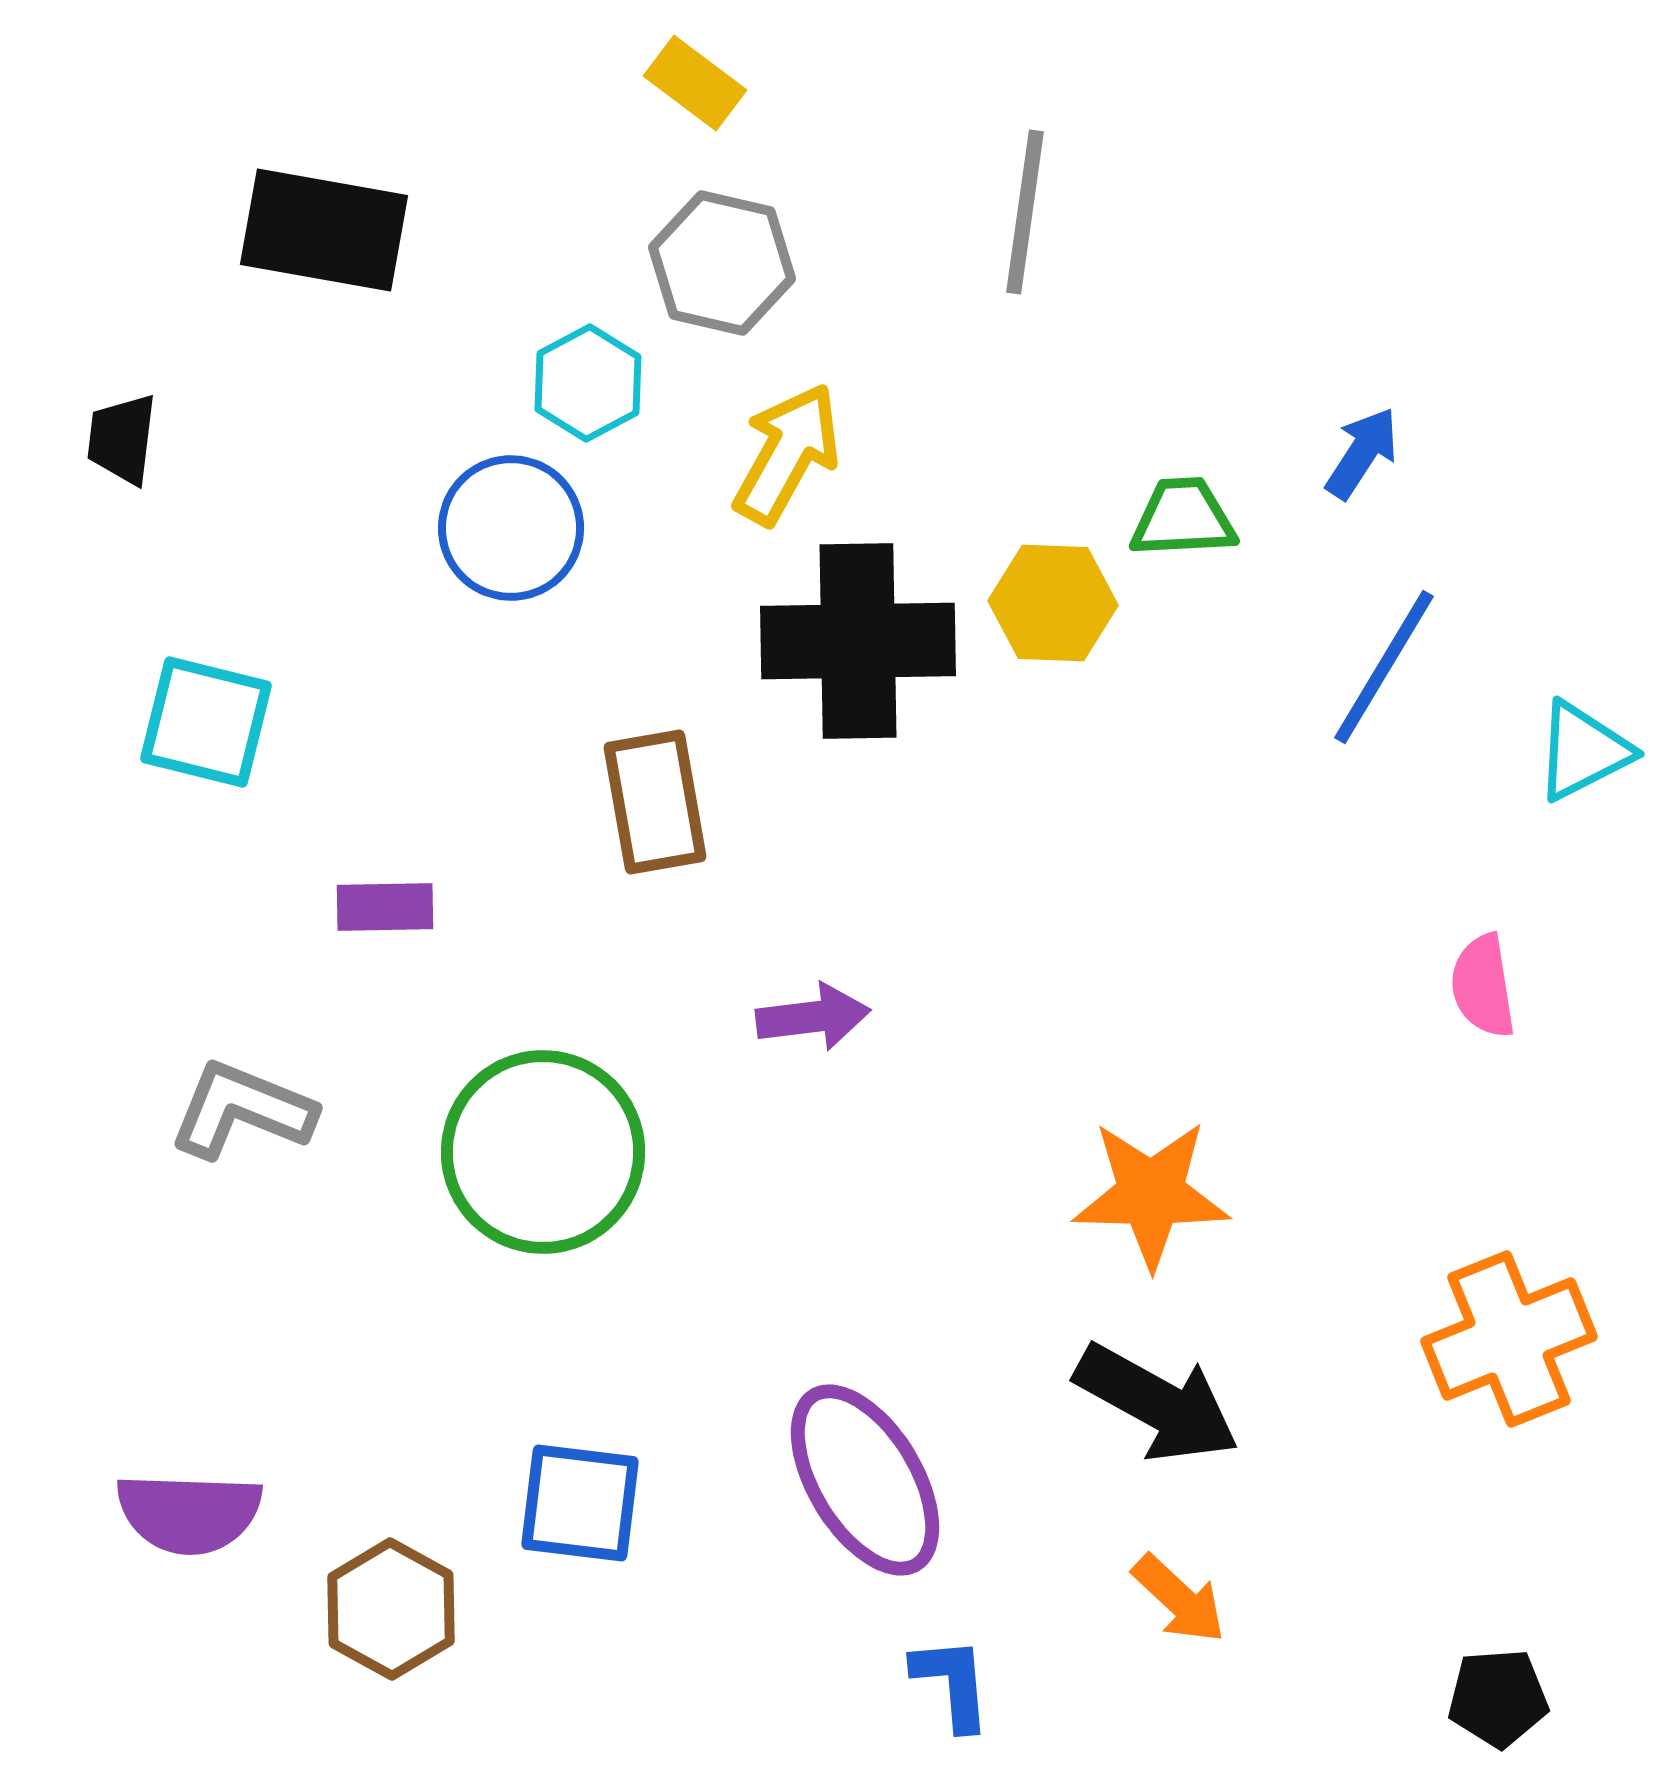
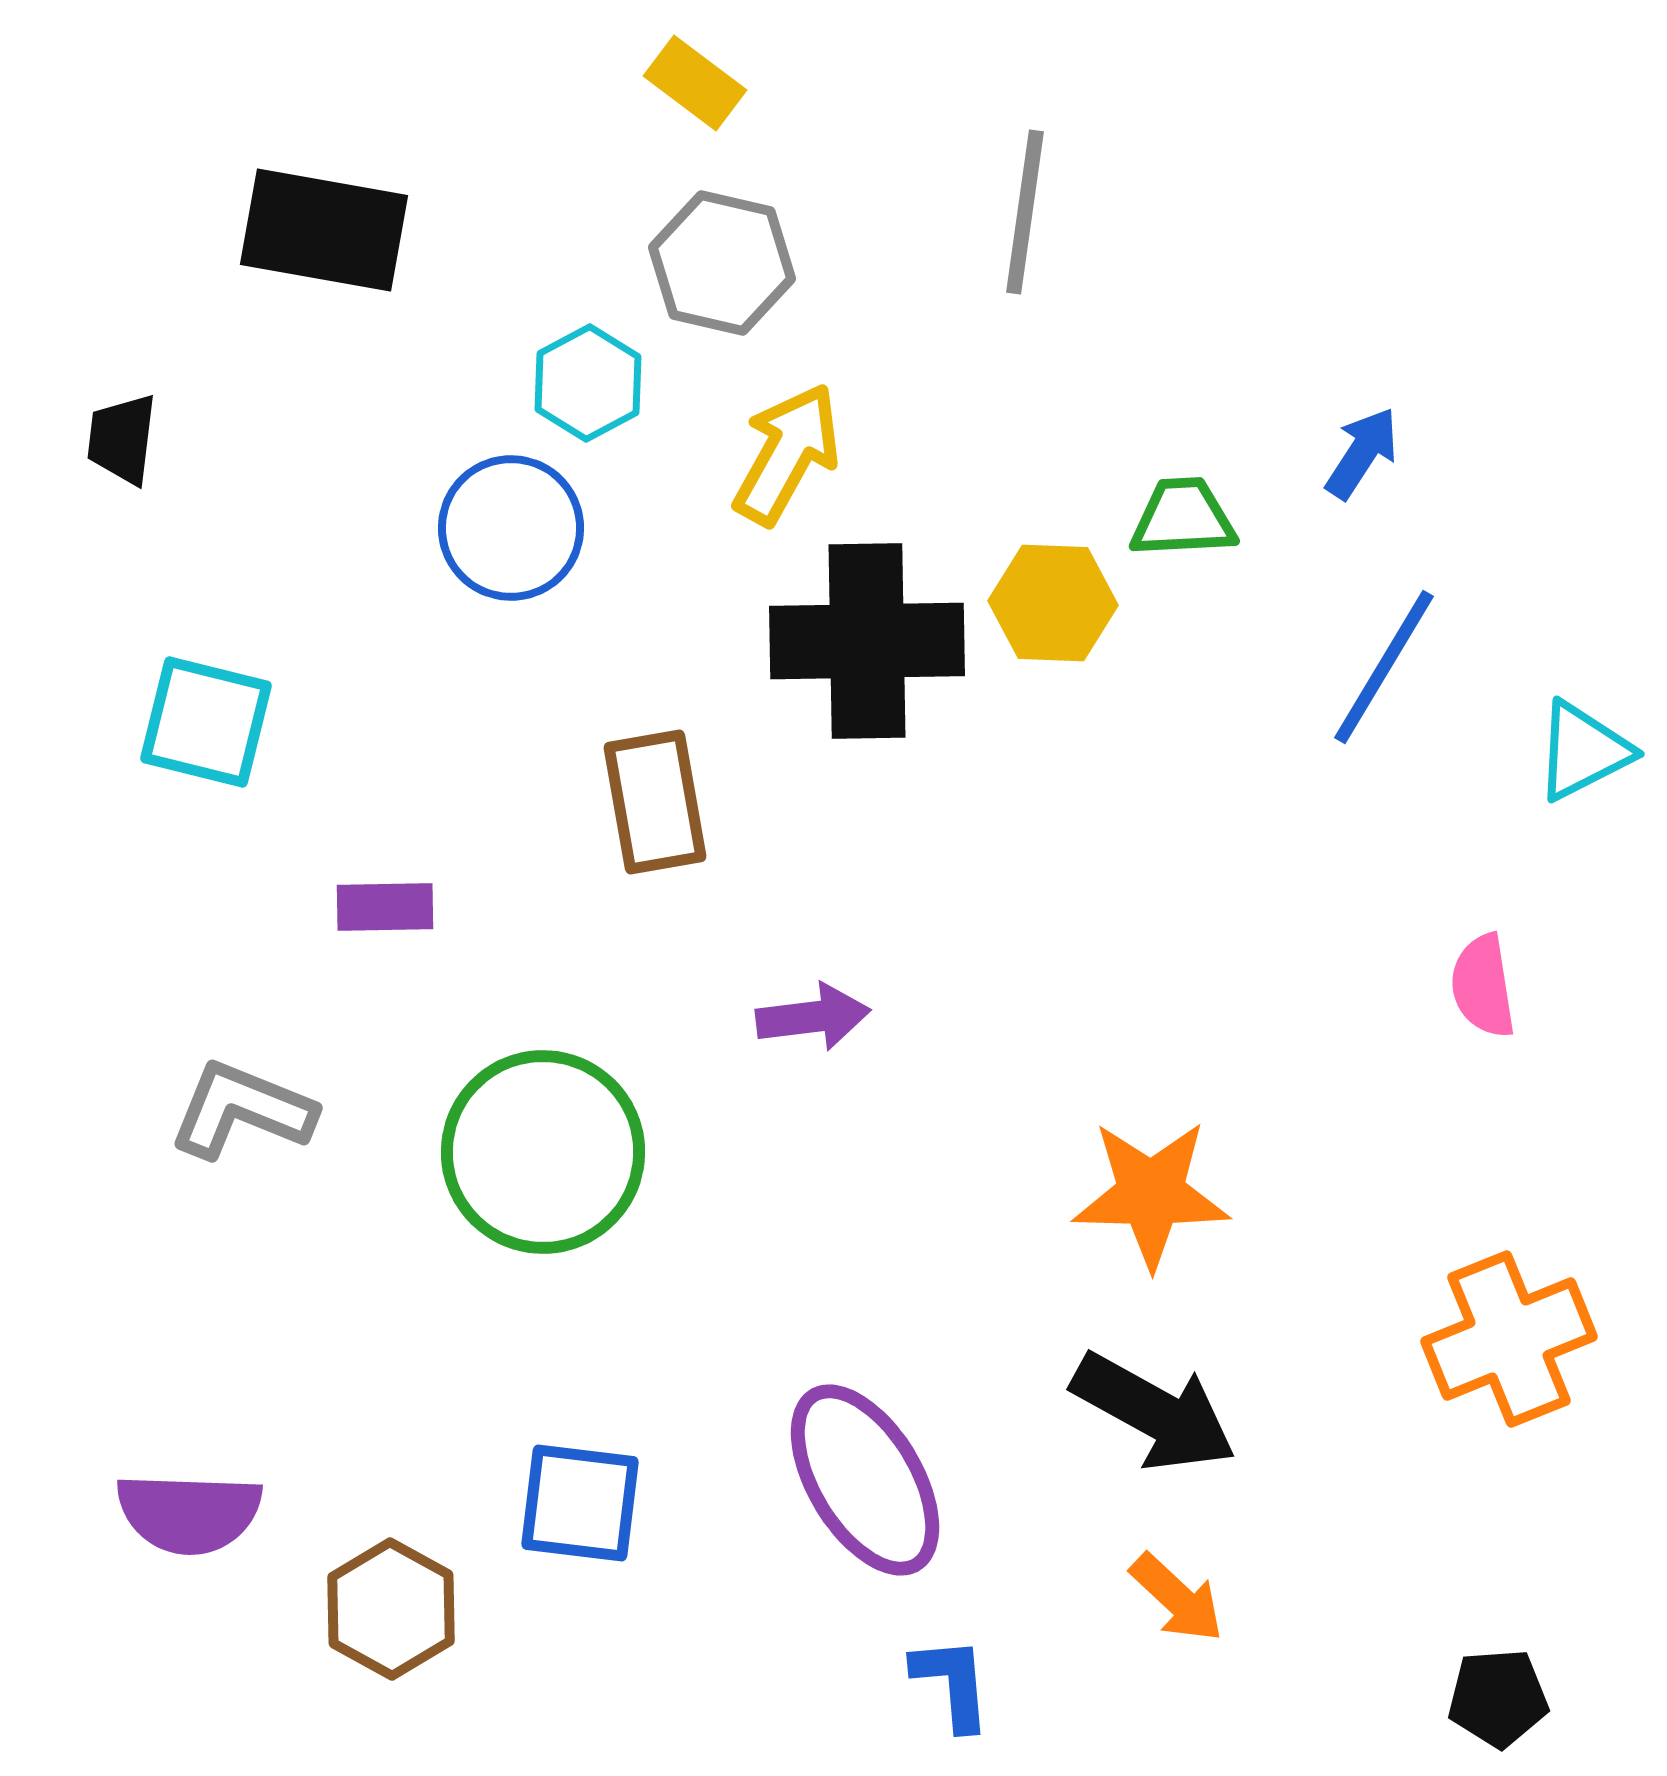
black cross: moved 9 px right
black arrow: moved 3 px left, 9 px down
orange arrow: moved 2 px left, 1 px up
